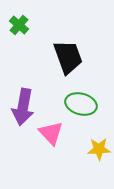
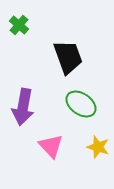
green ellipse: rotated 20 degrees clockwise
pink triangle: moved 13 px down
yellow star: moved 1 px left, 2 px up; rotated 20 degrees clockwise
